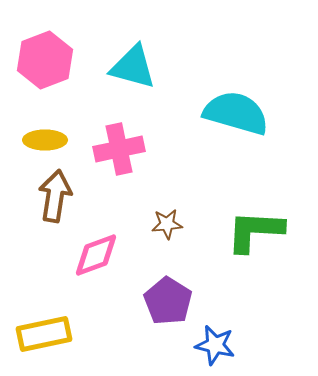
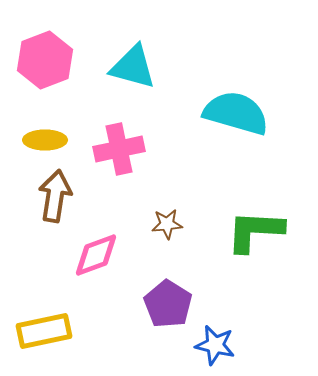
purple pentagon: moved 3 px down
yellow rectangle: moved 3 px up
